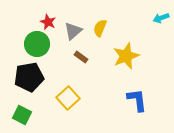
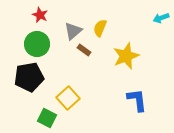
red star: moved 8 px left, 7 px up
brown rectangle: moved 3 px right, 7 px up
green square: moved 25 px right, 3 px down
